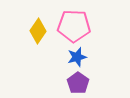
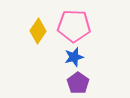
blue star: moved 3 px left
